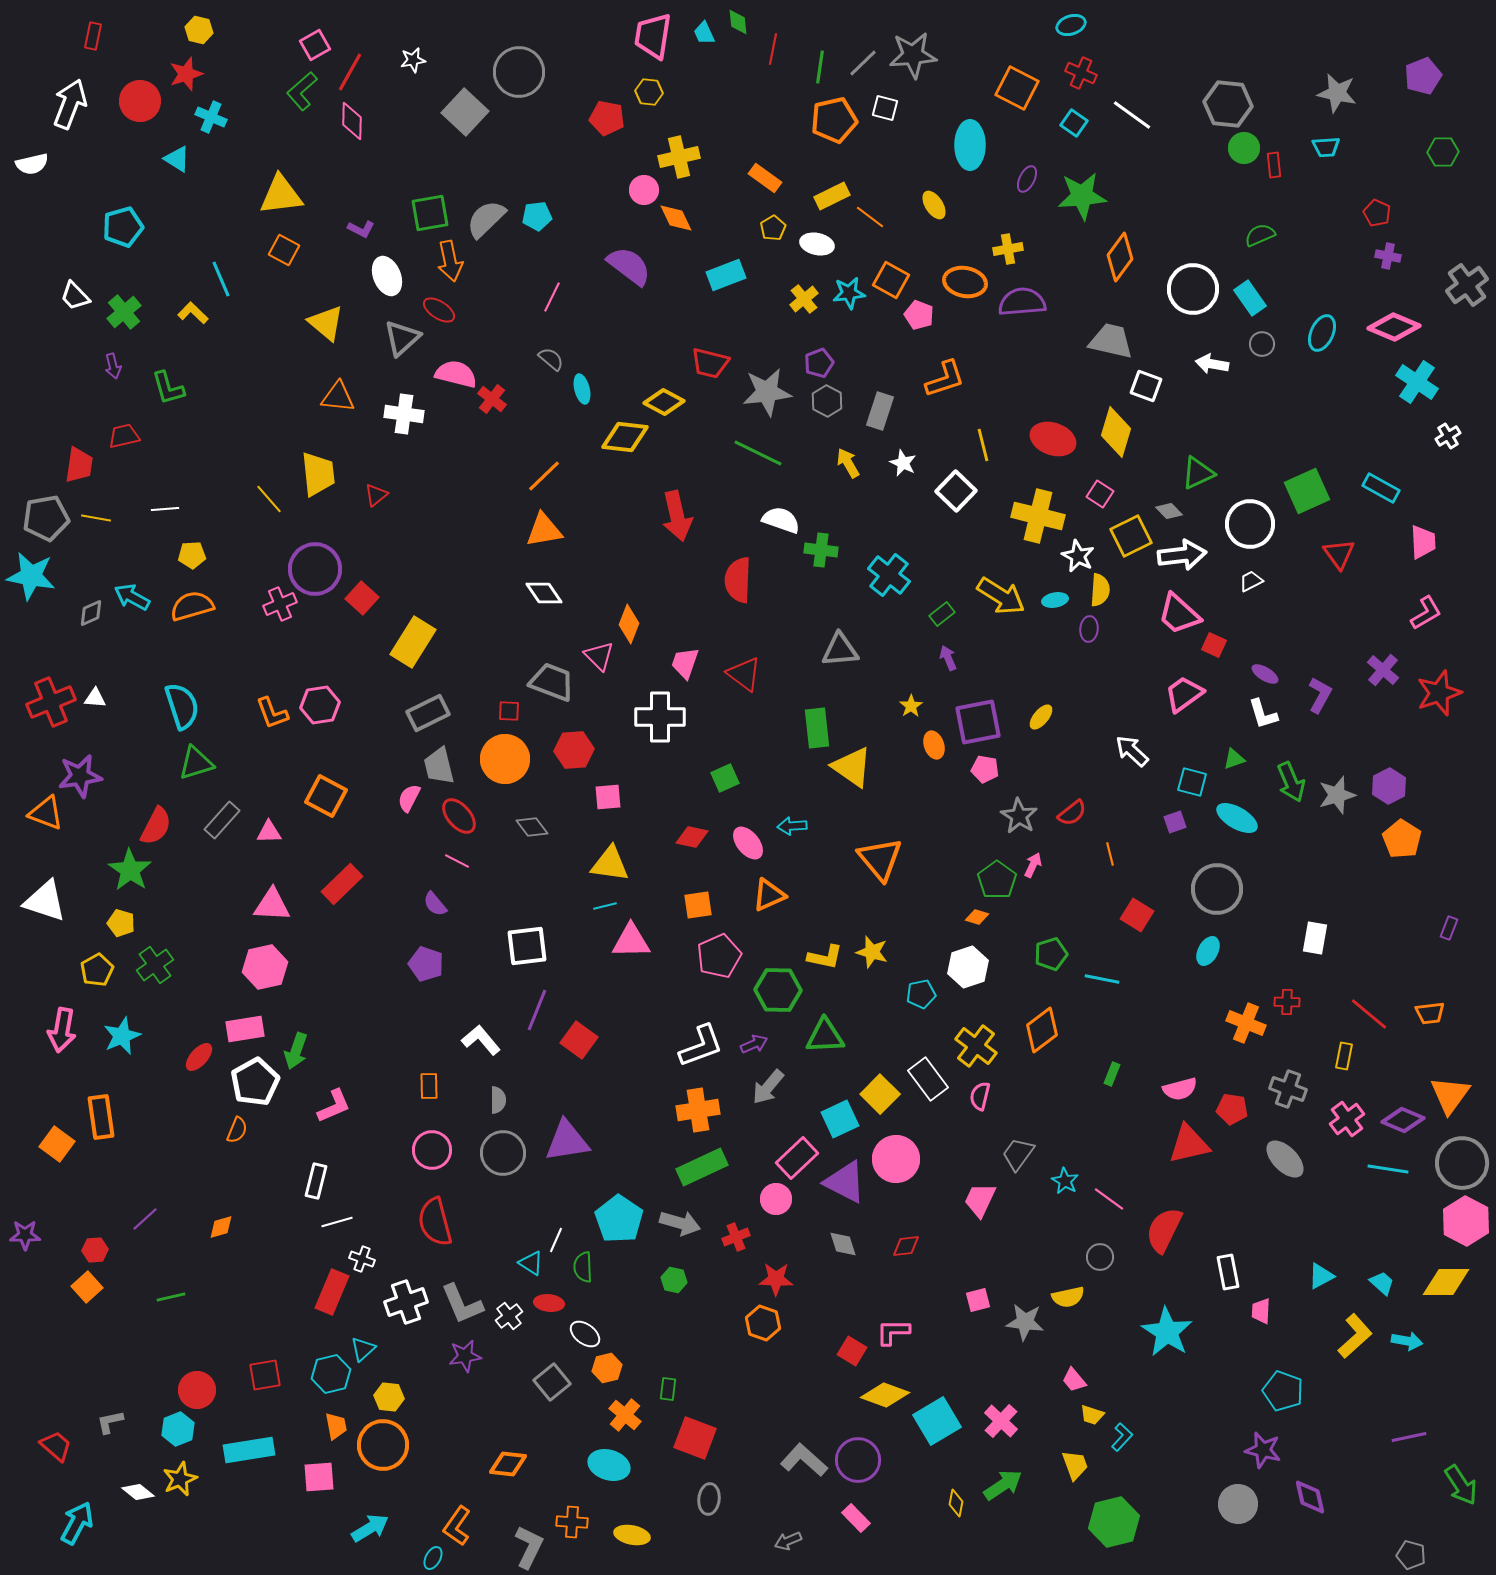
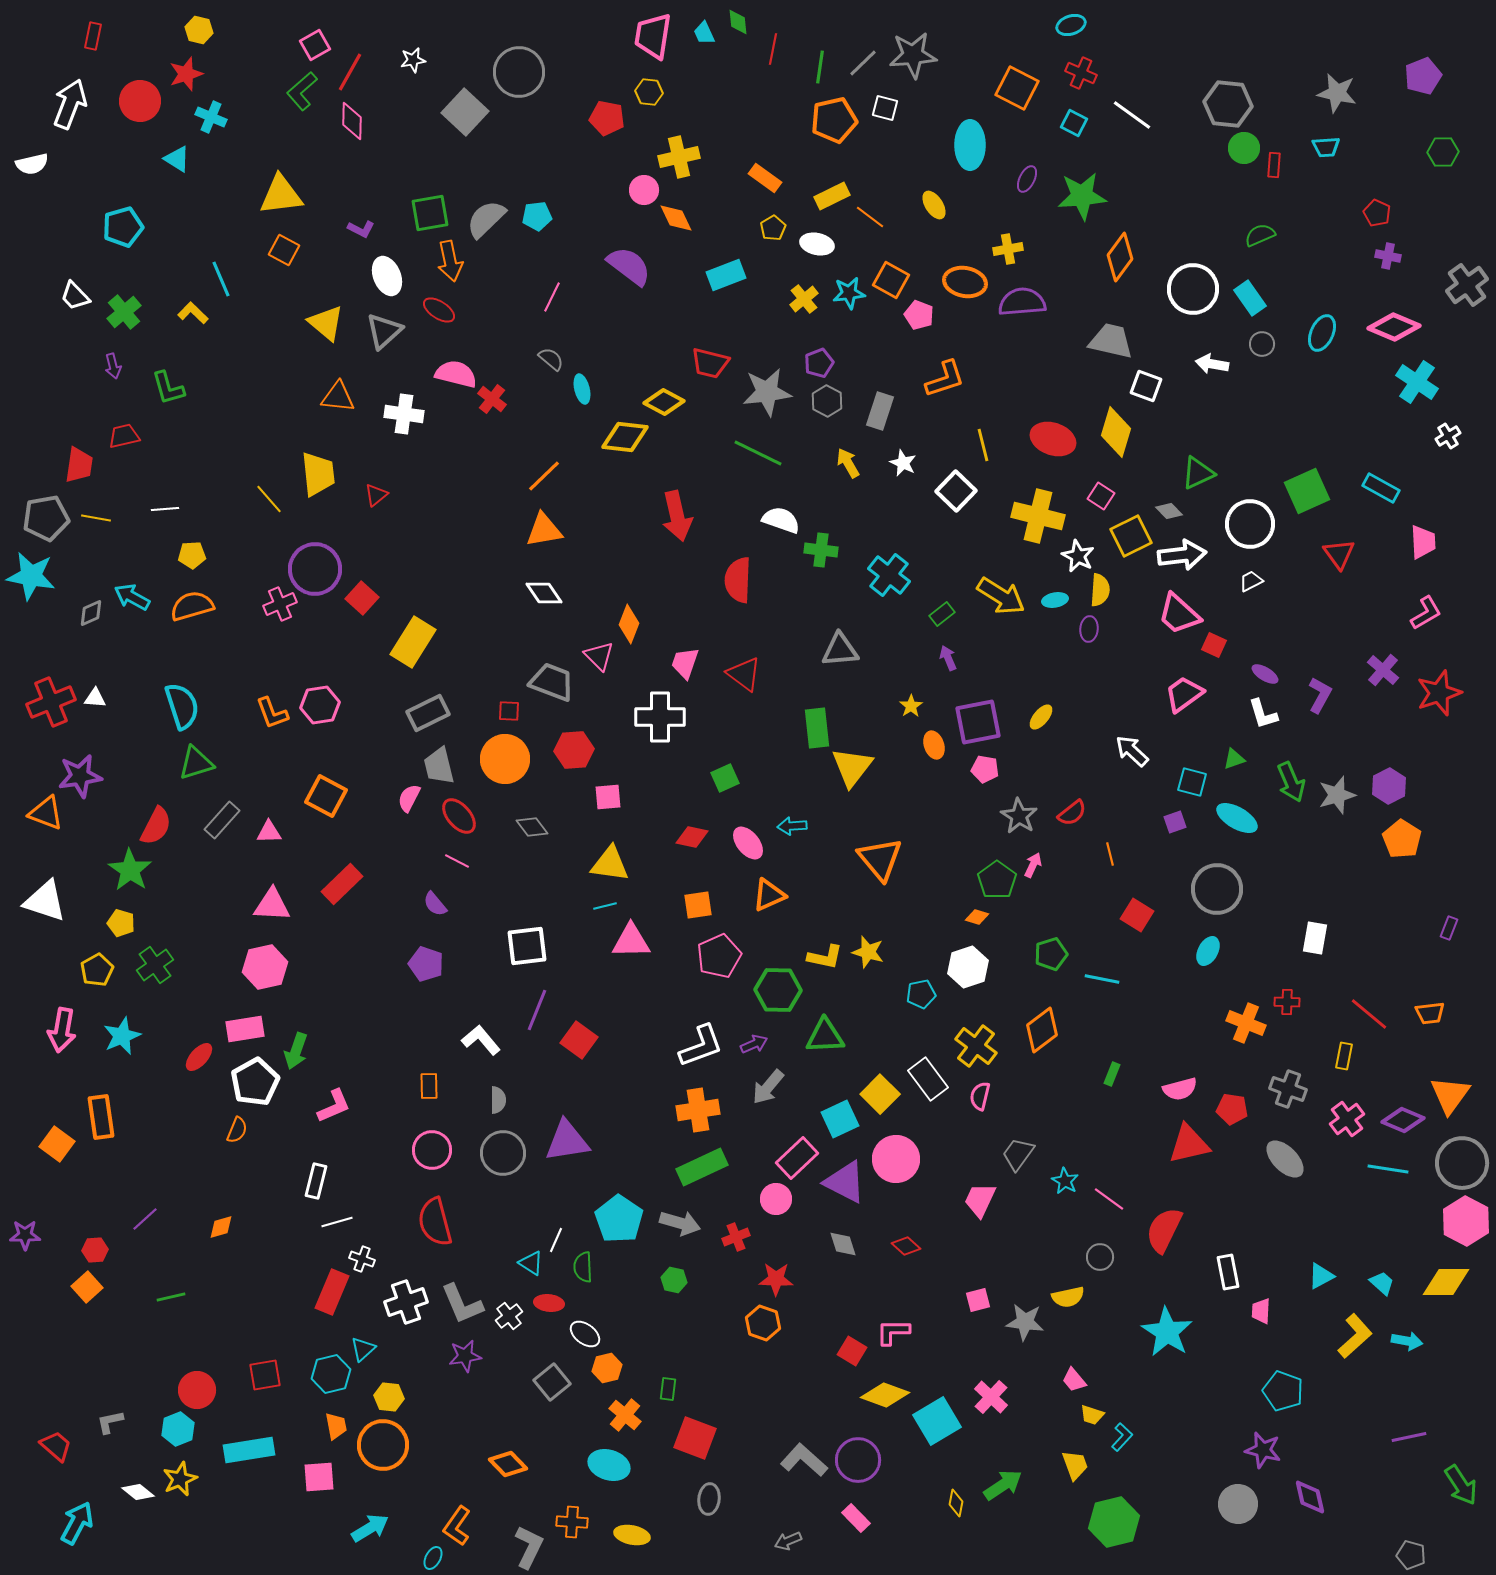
cyan square at (1074, 123): rotated 8 degrees counterclockwise
red rectangle at (1274, 165): rotated 10 degrees clockwise
gray triangle at (402, 338): moved 18 px left, 7 px up
pink square at (1100, 494): moved 1 px right, 2 px down
yellow triangle at (852, 767): rotated 33 degrees clockwise
yellow star at (872, 952): moved 4 px left
red diamond at (906, 1246): rotated 48 degrees clockwise
pink cross at (1001, 1421): moved 10 px left, 24 px up
orange diamond at (508, 1464): rotated 39 degrees clockwise
